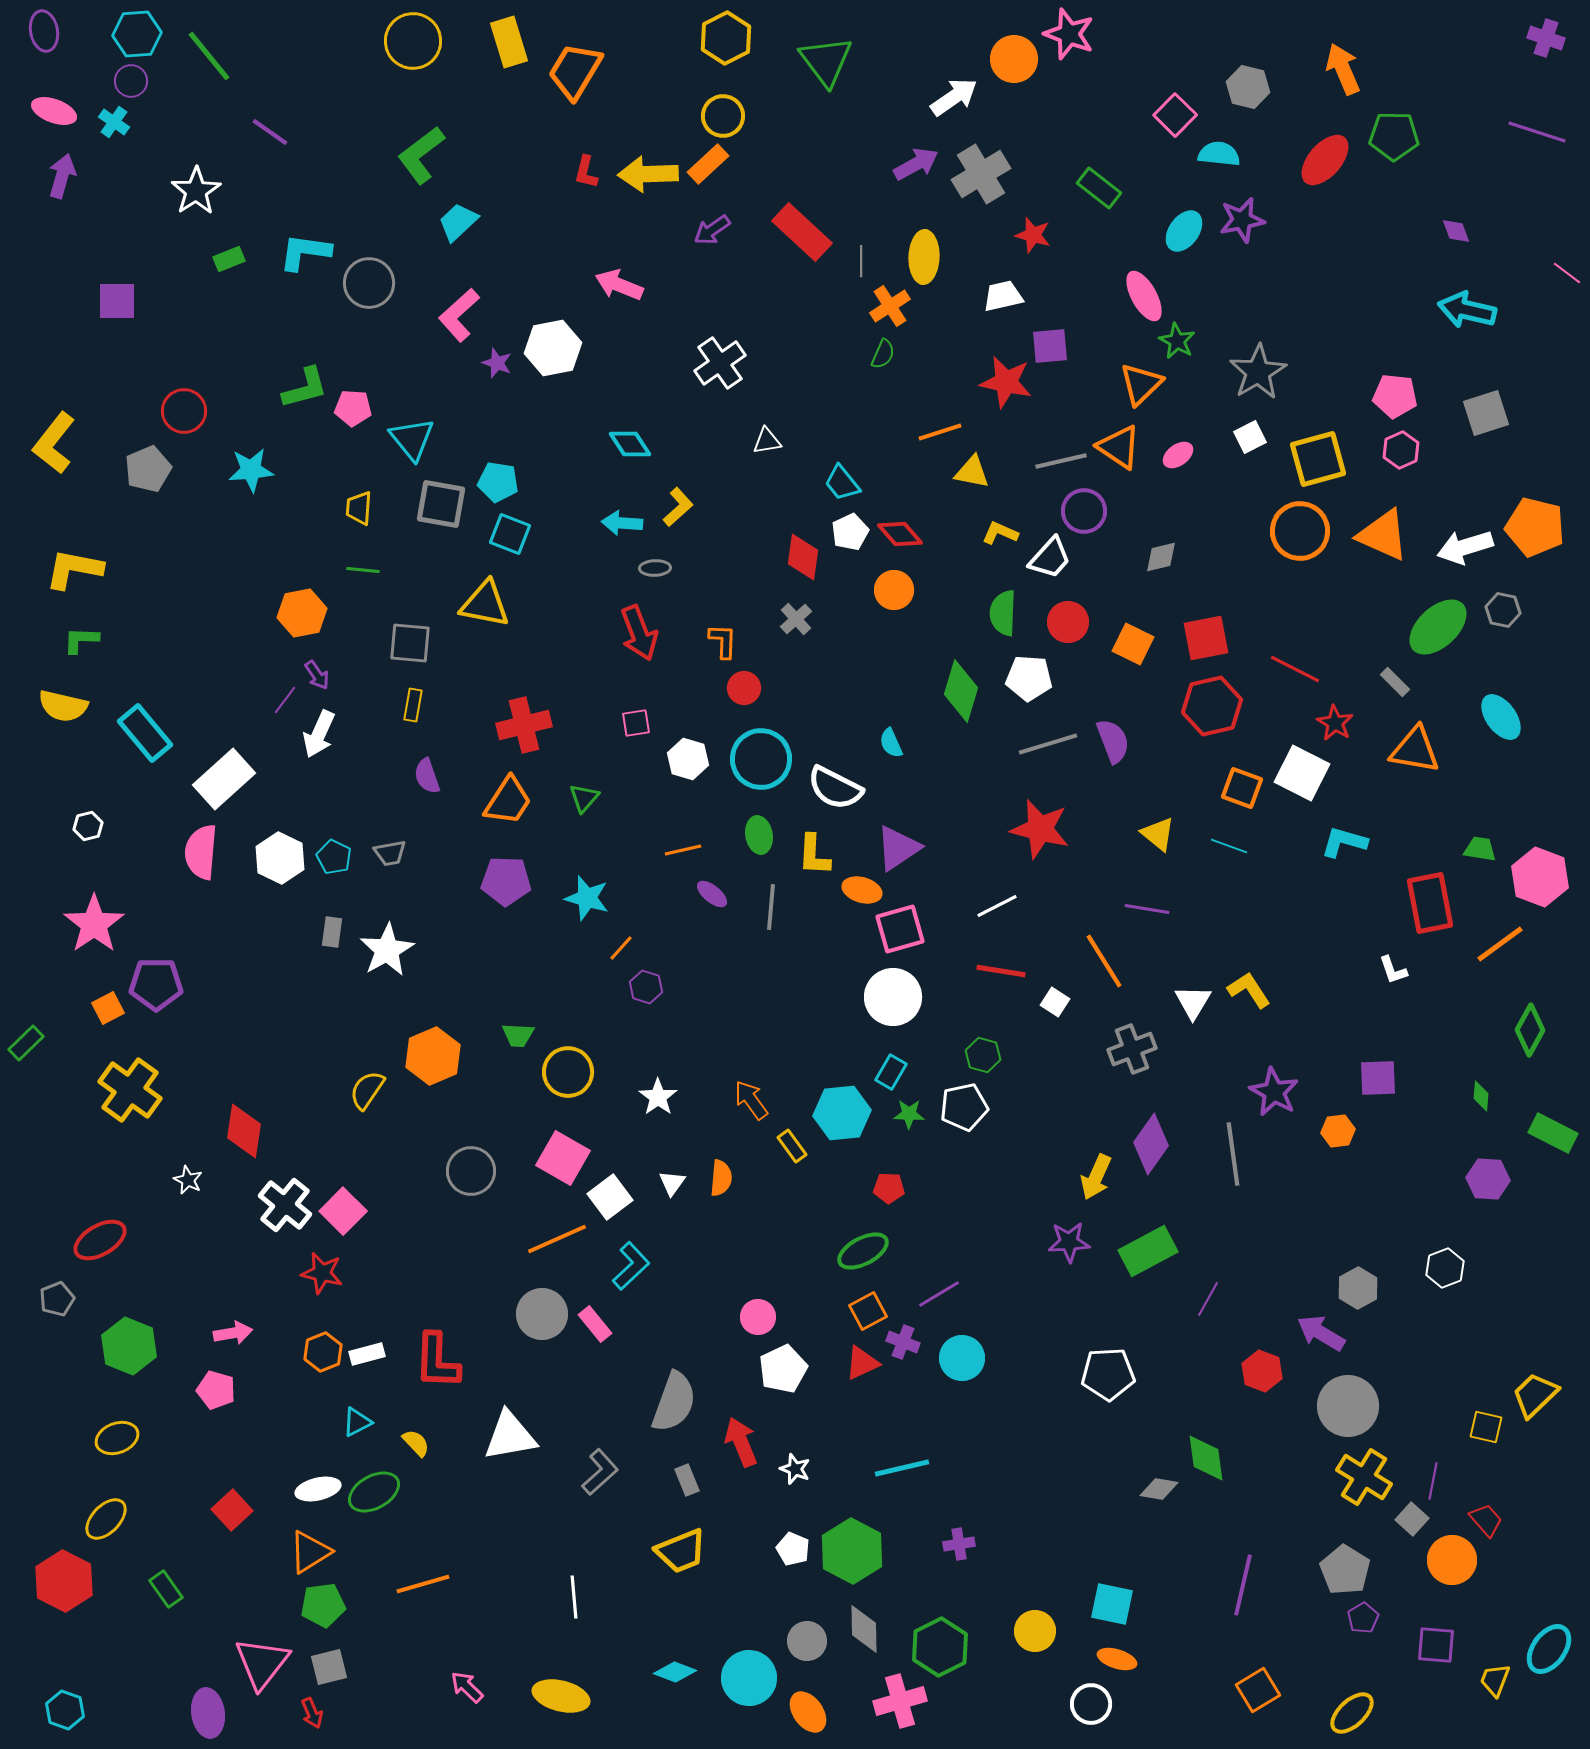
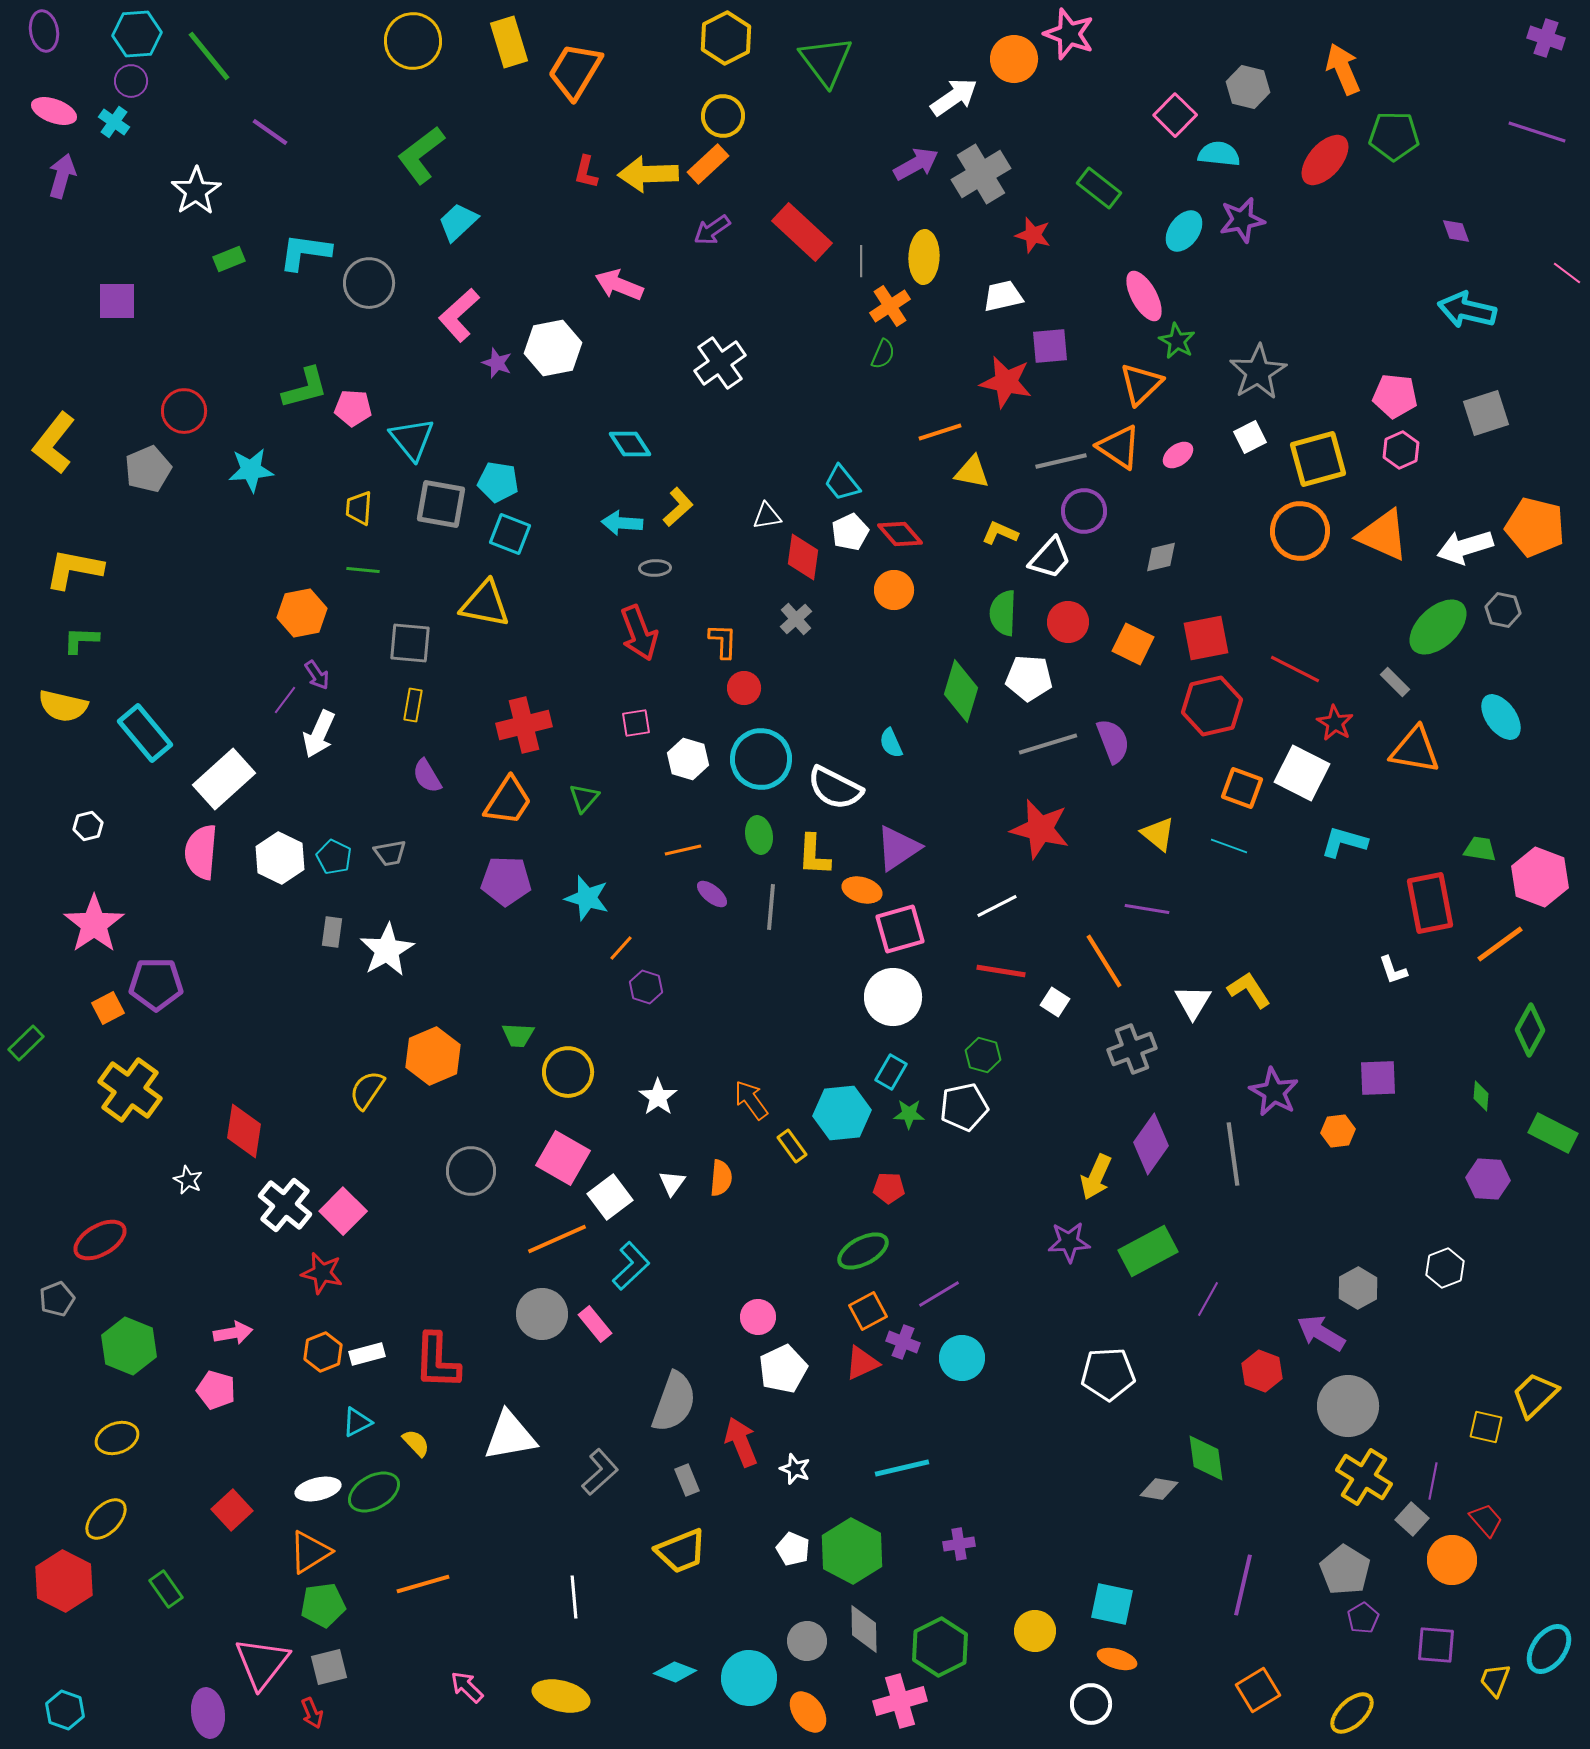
white triangle at (767, 441): moved 75 px down
purple semicircle at (427, 776): rotated 12 degrees counterclockwise
